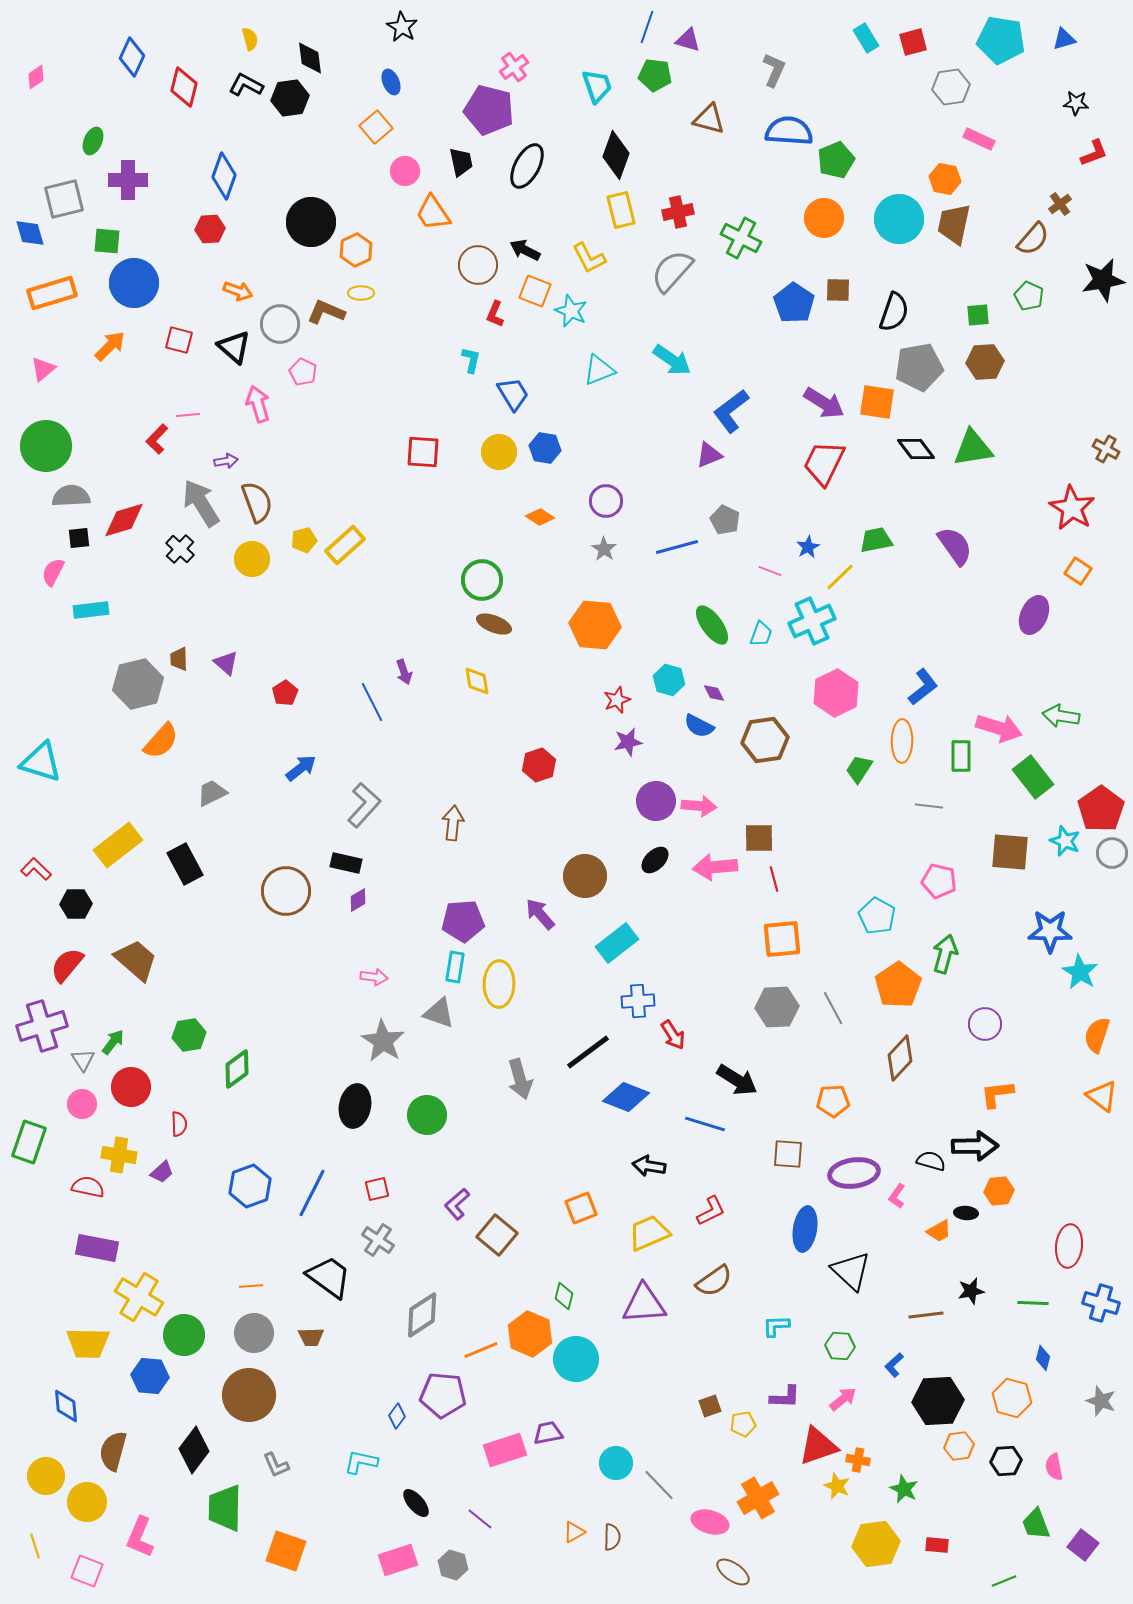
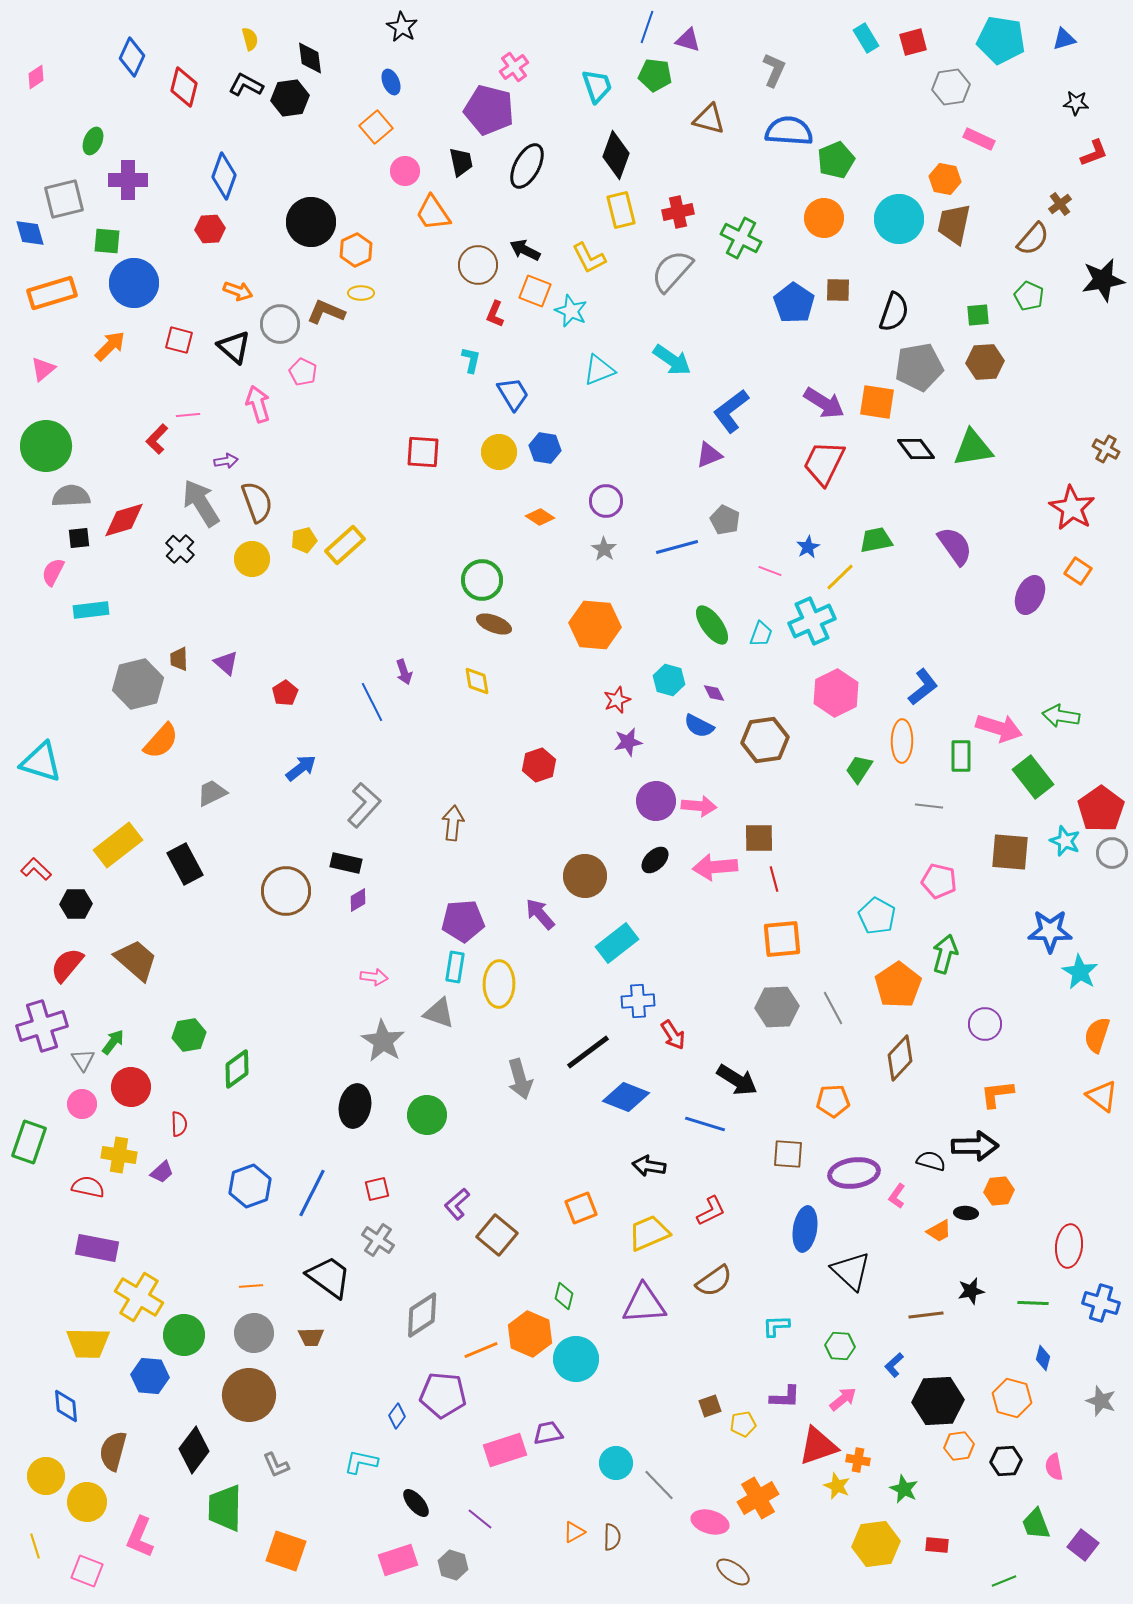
purple ellipse at (1034, 615): moved 4 px left, 20 px up
